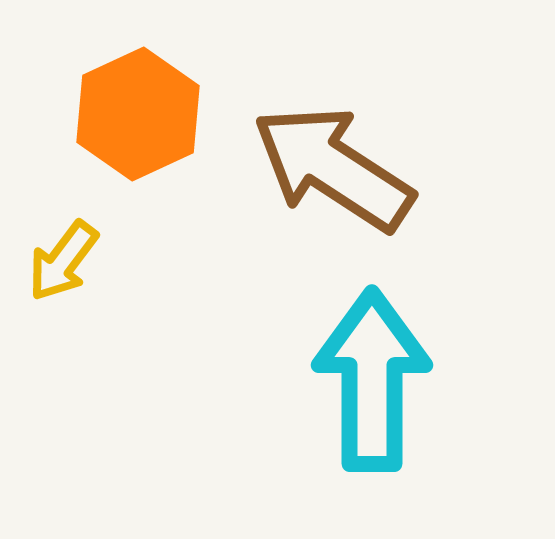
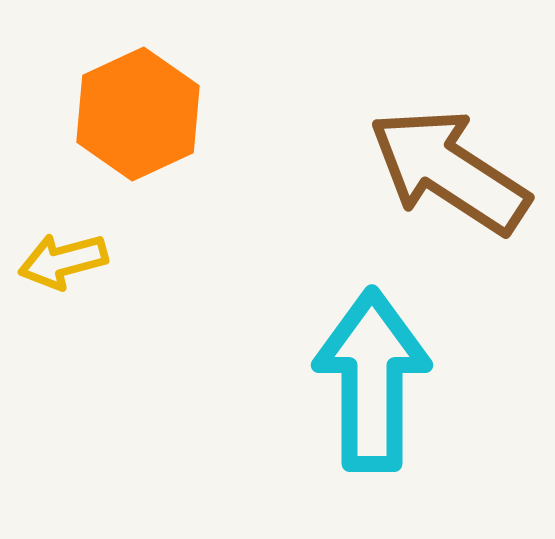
brown arrow: moved 116 px right, 3 px down
yellow arrow: rotated 38 degrees clockwise
